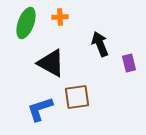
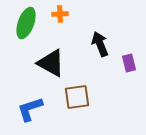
orange cross: moved 3 px up
blue L-shape: moved 10 px left
